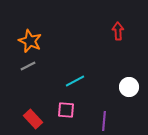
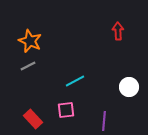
pink square: rotated 12 degrees counterclockwise
